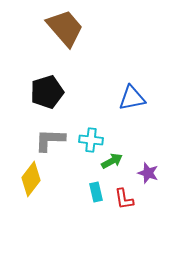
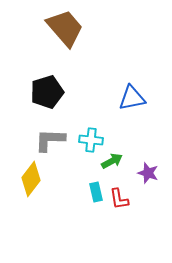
red L-shape: moved 5 px left
